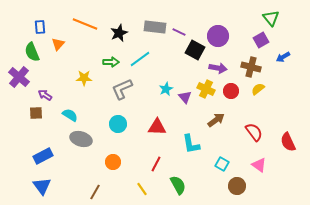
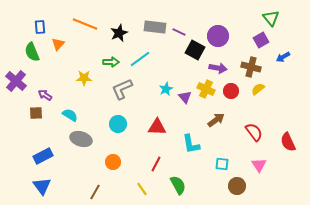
purple cross at (19, 77): moved 3 px left, 4 px down
cyan square at (222, 164): rotated 24 degrees counterclockwise
pink triangle at (259, 165): rotated 21 degrees clockwise
